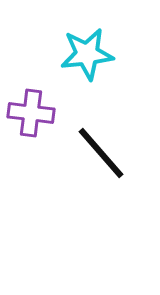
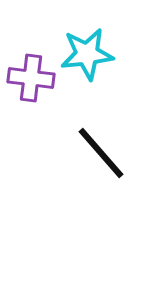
purple cross: moved 35 px up
